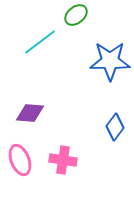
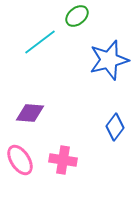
green ellipse: moved 1 px right, 1 px down
blue star: moved 1 px left, 1 px up; rotated 15 degrees counterclockwise
pink ellipse: rotated 12 degrees counterclockwise
